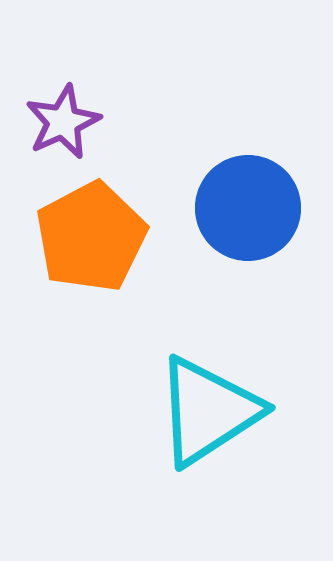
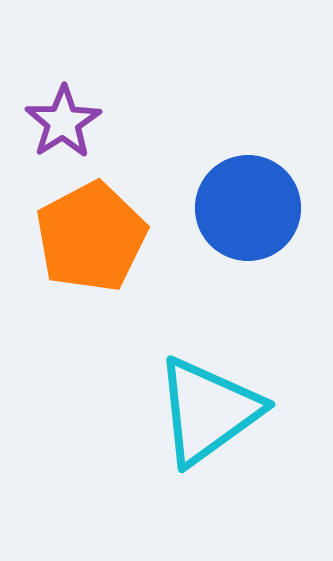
purple star: rotated 8 degrees counterclockwise
cyan triangle: rotated 3 degrees counterclockwise
